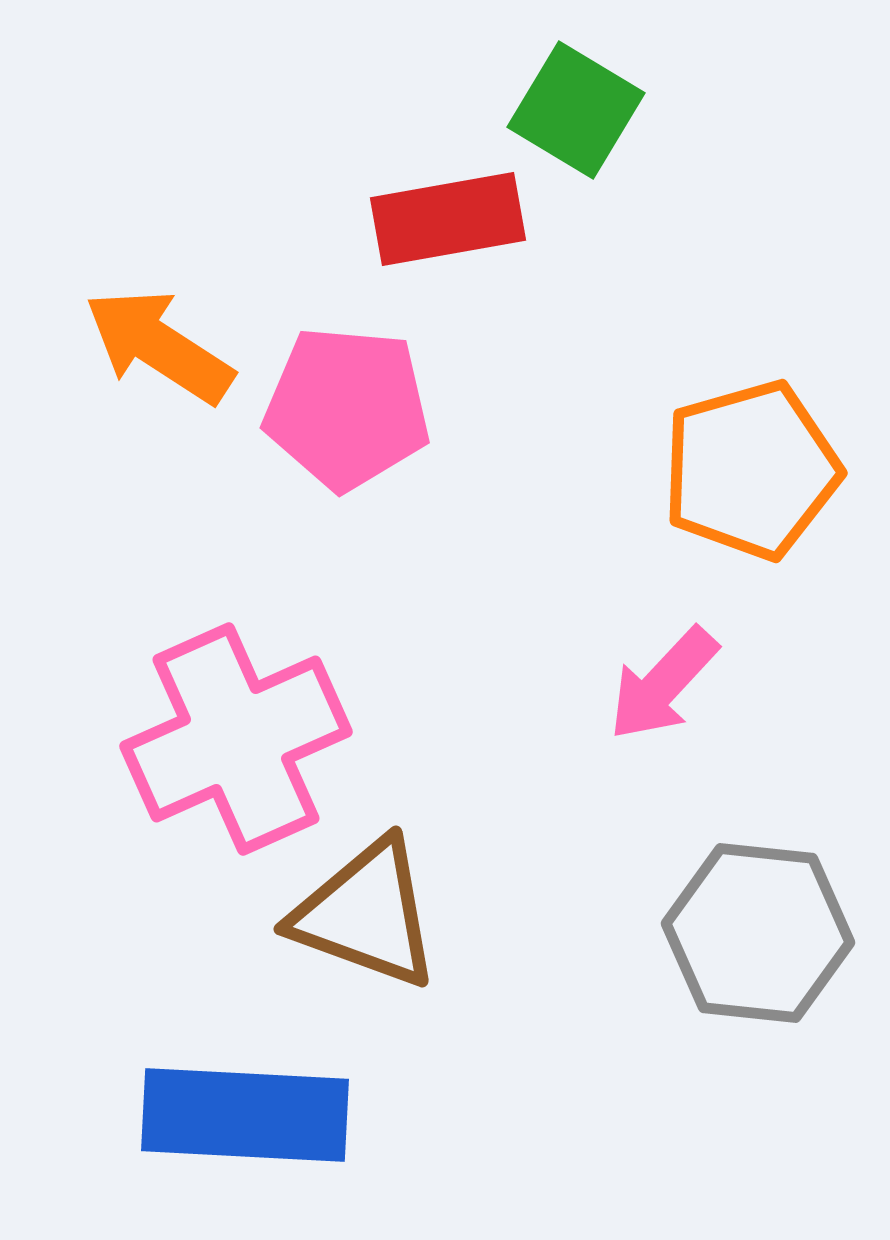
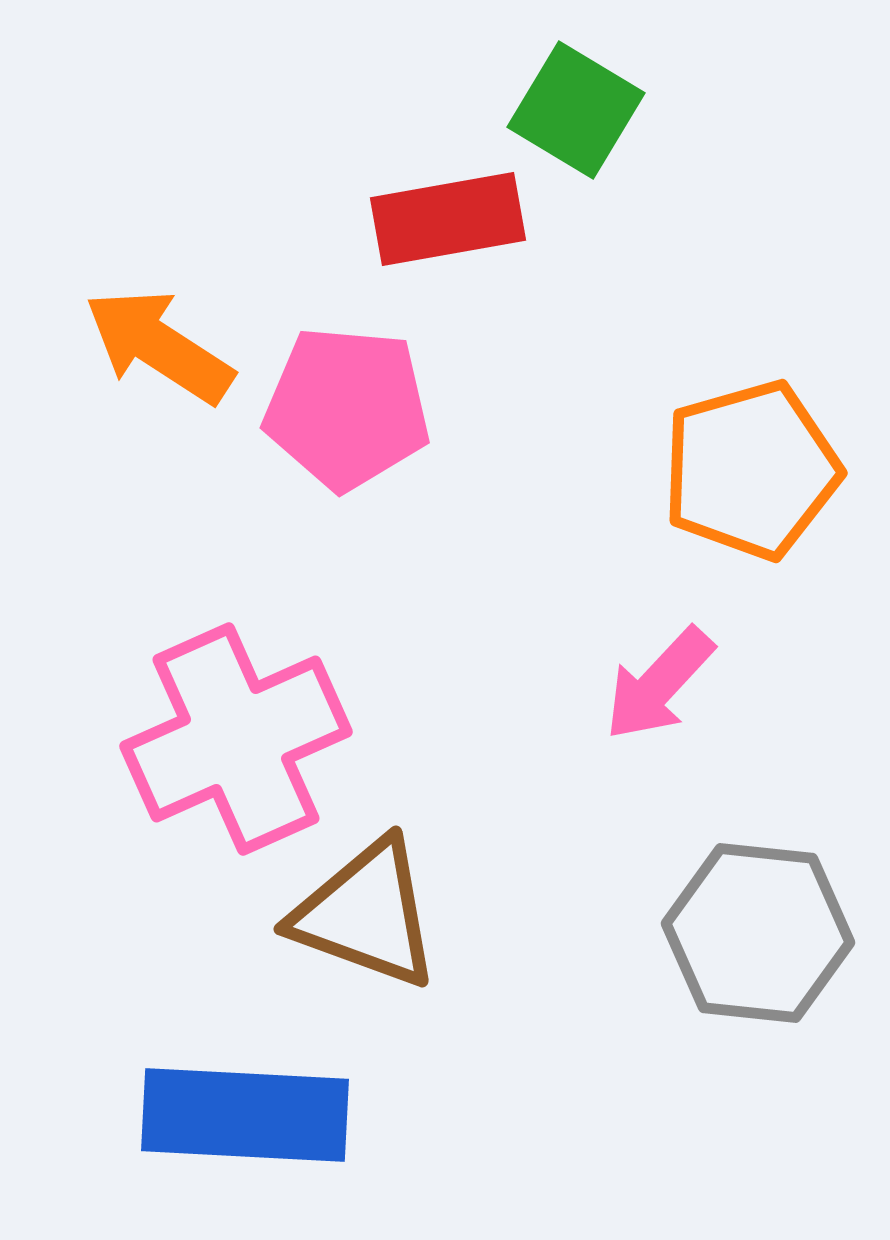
pink arrow: moved 4 px left
